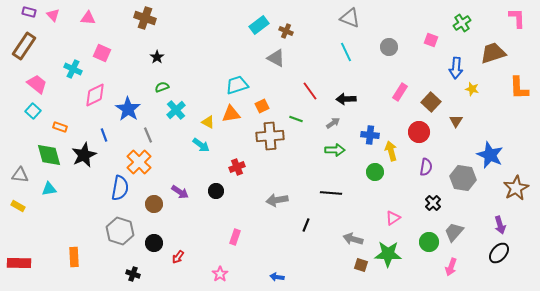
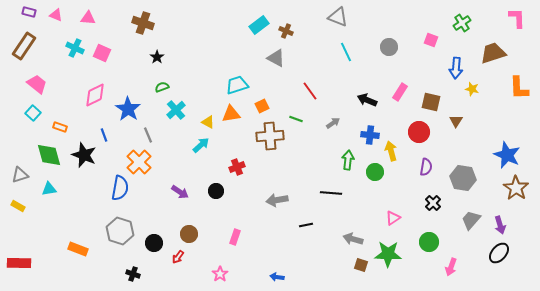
pink triangle at (53, 15): moved 3 px right; rotated 24 degrees counterclockwise
brown cross at (145, 18): moved 2 px left, 5 px down
gray triangle at (350, 18): moved 12 px left, 1 px up
cyan cross at (73, 69): moved 2 px right, 21 px up
black arrow at (346, 99): moved 21 px right, 1 px down; rotated 24 degrees clockwise
brown square at (431, 102): rotated 30 degrees counterclockwise
cyan square at (33, 111): moved 2 px down
cyan arrow at (201, 145): rotated 78 degrees counterclockwise
green arrow at (335, 150): moved 13 px right, 10 px down; rotated 84 degrees counterclockwise
black star at (84, 155): rotated 25 degrees counterclockwise
blue star at (490, 155): moved 17 px right
gray triangle at (20, 175): rotated 24 degrees counterclockwise
brown star at (516, 188): rotated 10 degrees counterclockwise
brown circle at (154, 204): moved 35 px right, 30 px down
black line at (306, 225): rotated 56 degrees clockwise
gray trapezoid at (454, 232): moved 17 px right, 12 px up
orange rectangle at (74, 257): moved 4 px right, 8 px up; rotated 66 degrees counterclockwise
